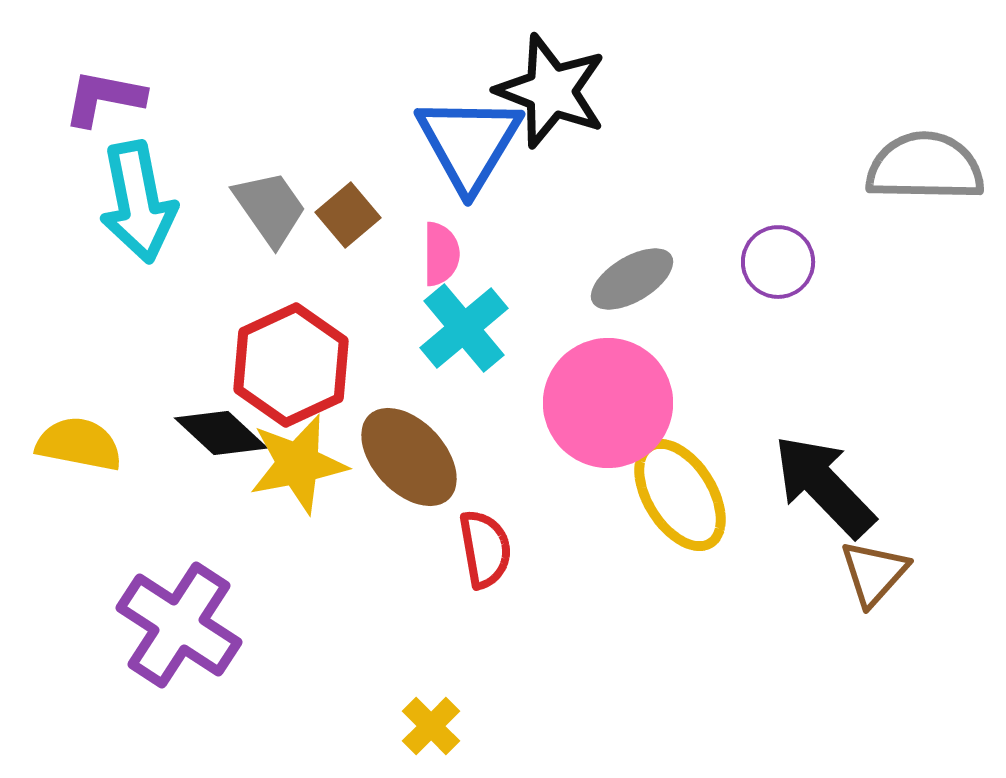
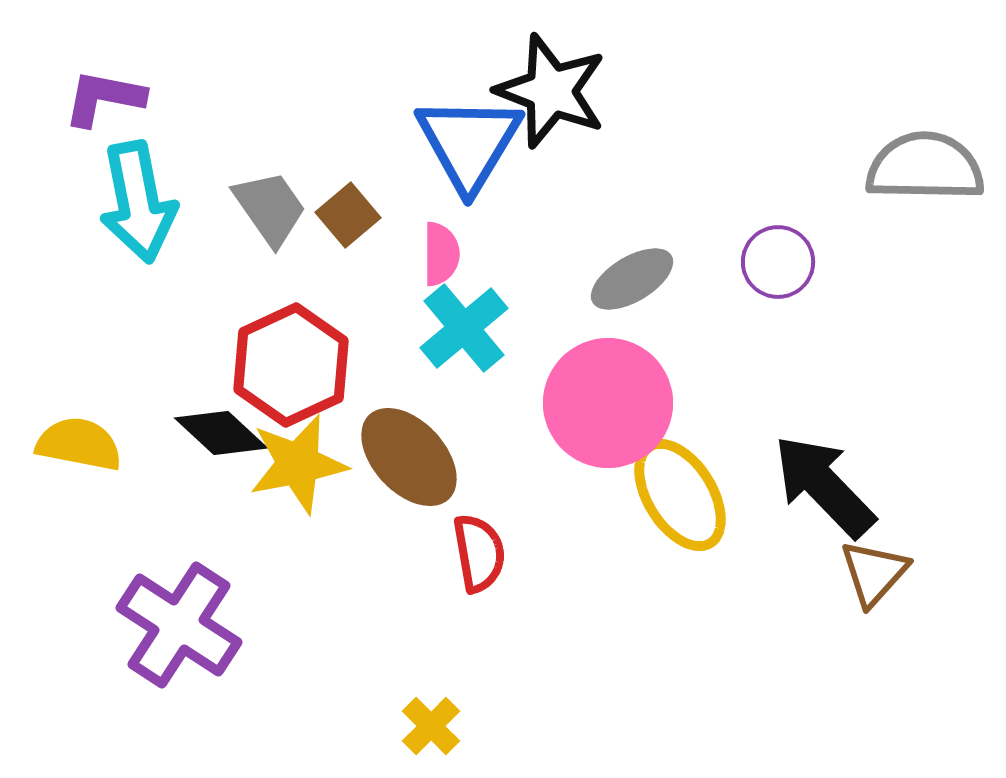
red semicircle: moved 6 px left, 4 px down
